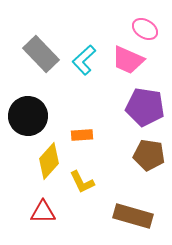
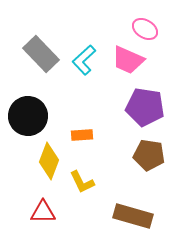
yellow diamond: rotated 21 degrees counterclockwise
